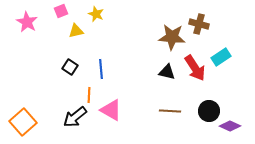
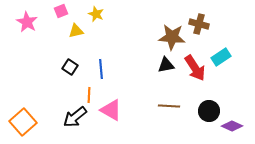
black triangle: moved 1 px left, 7 px up; rotated 24 degrees counterclockwise
brown line: moved 1 px left, 5 px up
purple diamond: moved 2 px right
